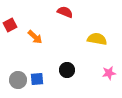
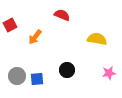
red semicircle: moved 3 px left, 3 px down
orange arrow: rotated 84 degrees clockwise
gray circle: moved 1 px left, 4 px up
